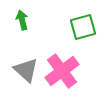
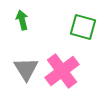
green square: rotated 32 degrees clockwise
gray triangle: moved 1 px up; rotated 16 degrees clockwise
